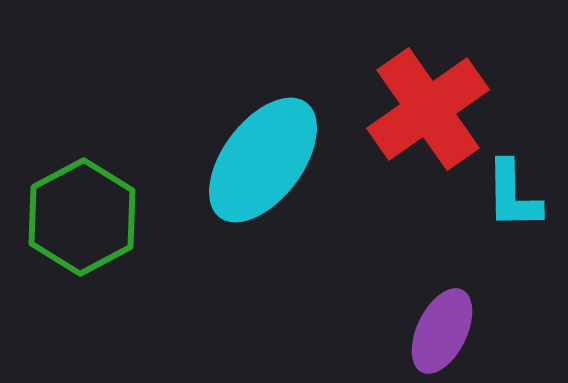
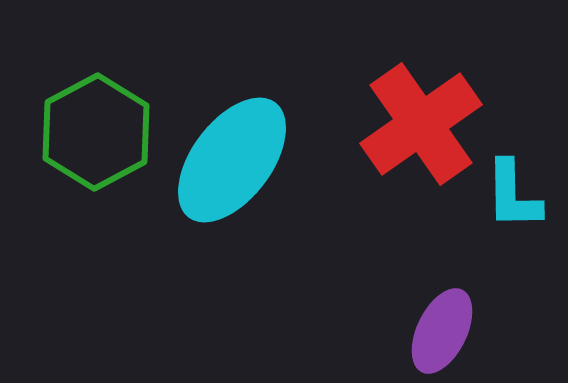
red cross: moved 7 px left, 15 px down
cyan ellipse: moved 31 px left
green hexagon: moved 14 px right, 85 px up
